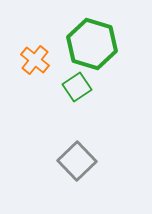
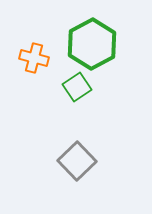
green hexagon: rotated 15 degrees clockwise
orange cross: moved 1 px left, 2 px up; rotated 24 degrees counterclockwise
